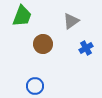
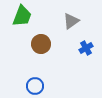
brown circle: moved 2 px left
